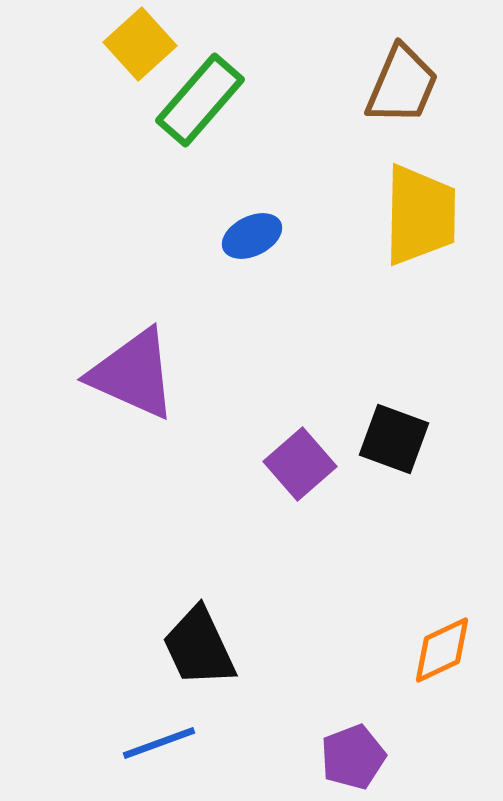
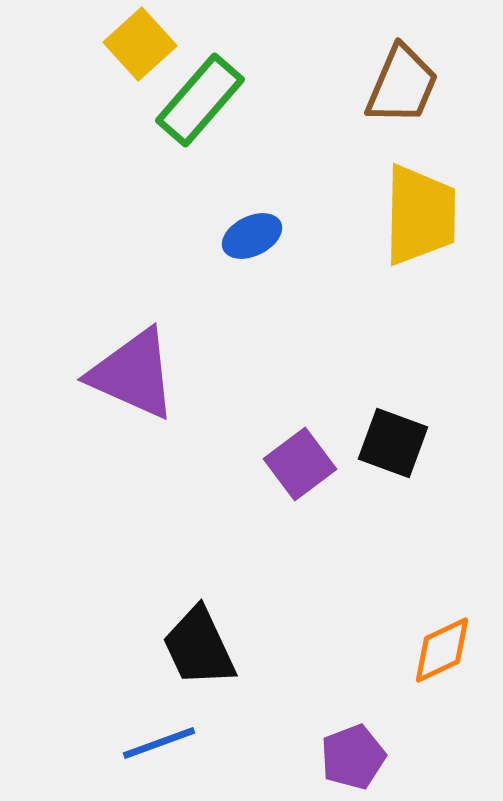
black square: moved 1 px left, 4 px down
purple square: rotated 4 degrees clockwise
